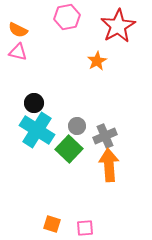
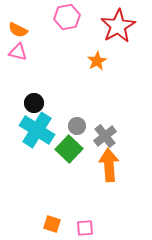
gray cross: rotated 15 degrees counterclockwise
